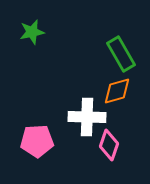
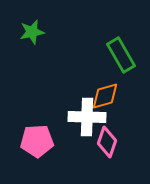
green rectangle: moved 1 px down
orange diamond: moved 12 px left, 5 px down
pink diamond: moved 2 px left, 3 px up
